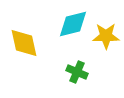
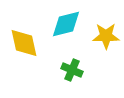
cyan diamond: moved 7 px left
green cross: moved 5 px left, 2 px up
